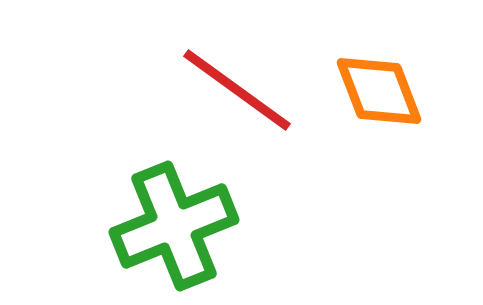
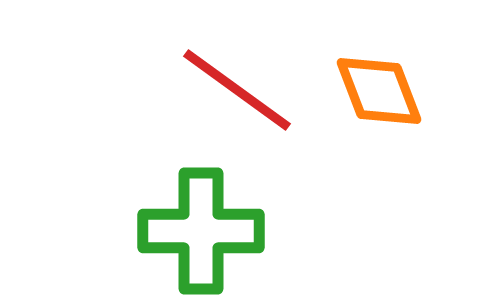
green cross: moved 27 px right, 5 px down; rotated 22 degrees clockwise
